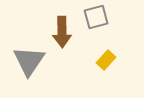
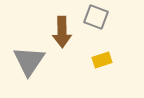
gray square: rotated 35 degrees clockwise
yellow rectangle: moved 4 px left; rotated 30 degrees clockwise
